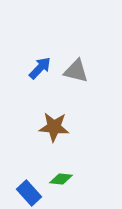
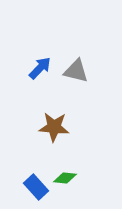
green diamond: moved 4 px right, 1 px up
blue rectangle: moved 7 px right, 6 px up
